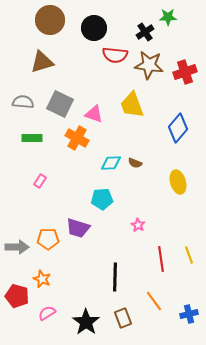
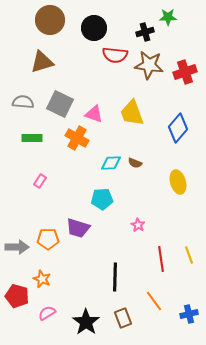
black cross: rotated 18 degrees clockwise
yellow trapezoid: moved 8 px down
